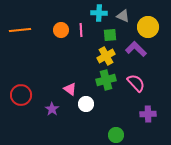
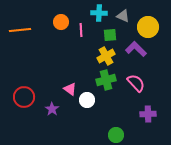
orange circle: moved 8 px up
red circle: moved 3 px right, 2 px down
white circle: moved 1 px right, 4 px up
